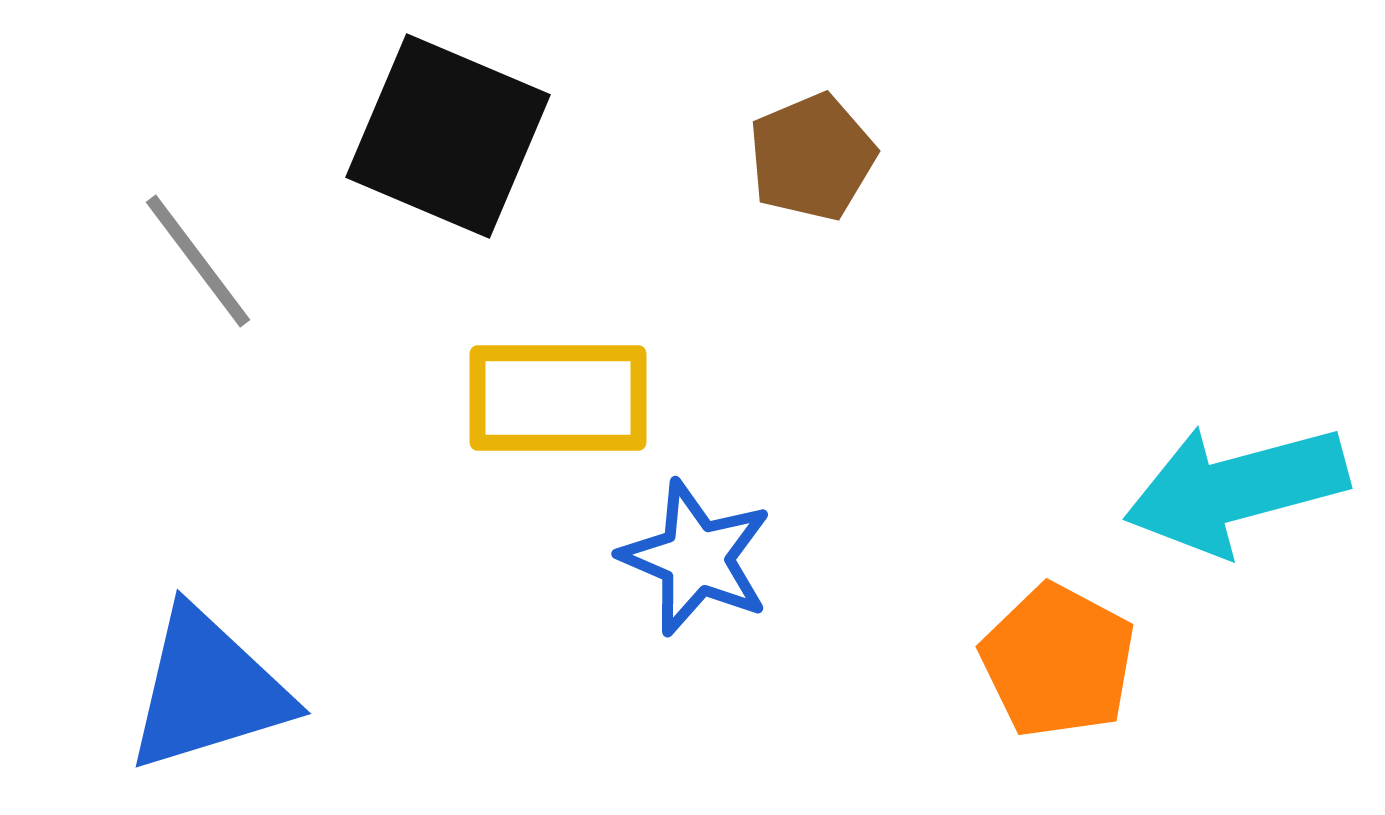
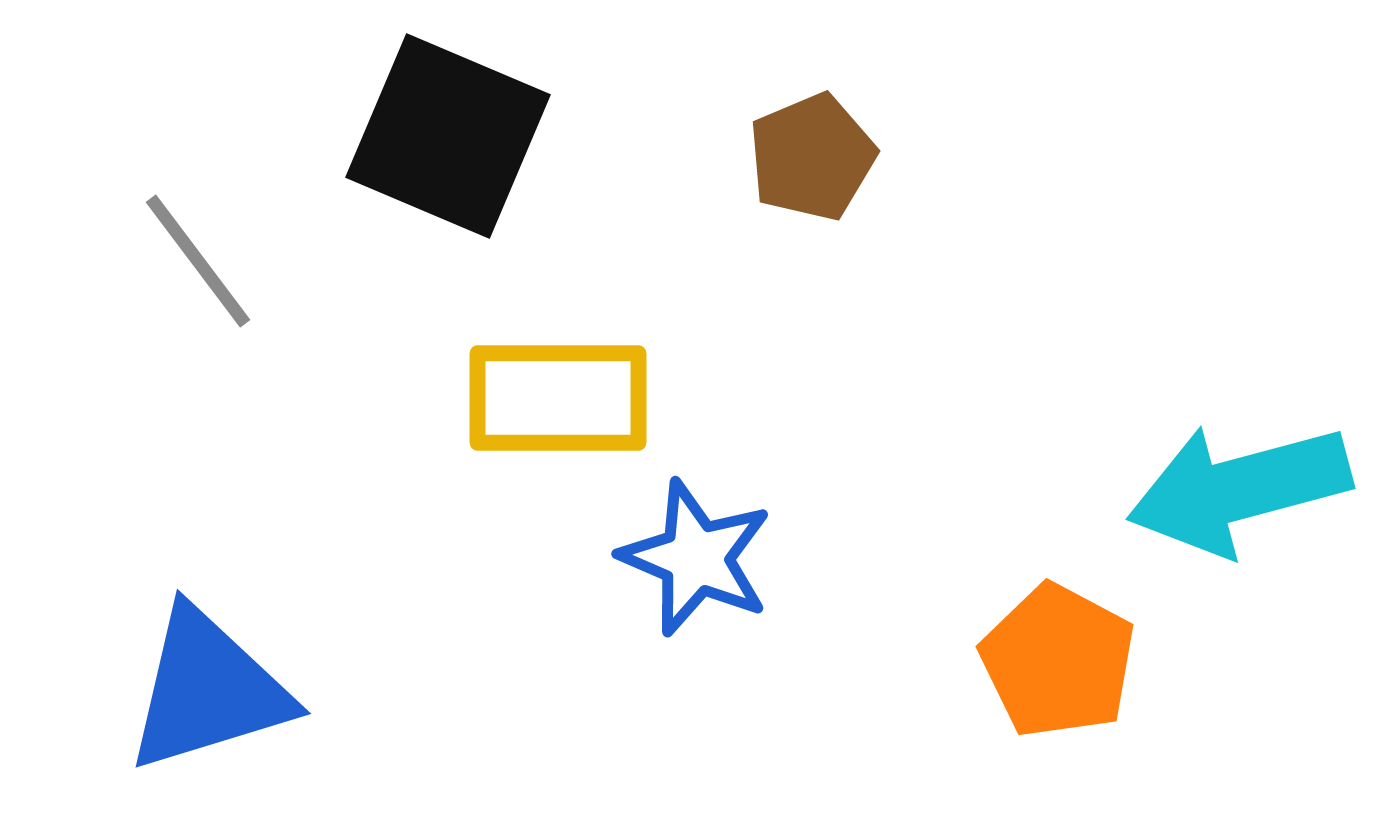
cyan arrow: moved 3 px right
